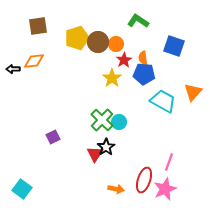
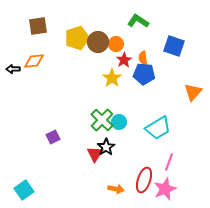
cyan trapezoid: moved 5 px left, 27 px down; rotated 120 degrees clockwise
cyan square: moved 2 px right, 1 px down; rotated 18 degrees clockwise
